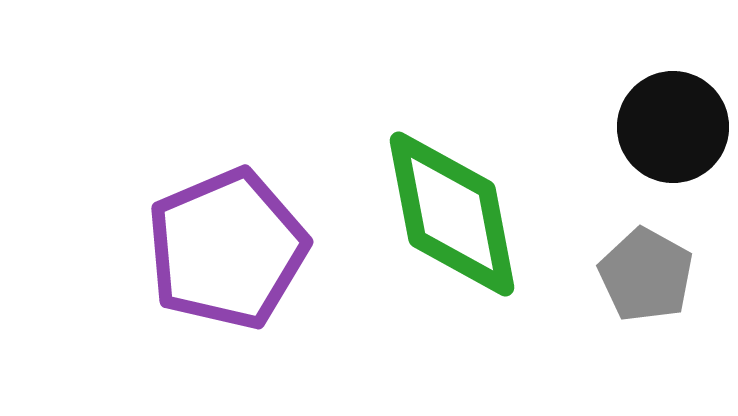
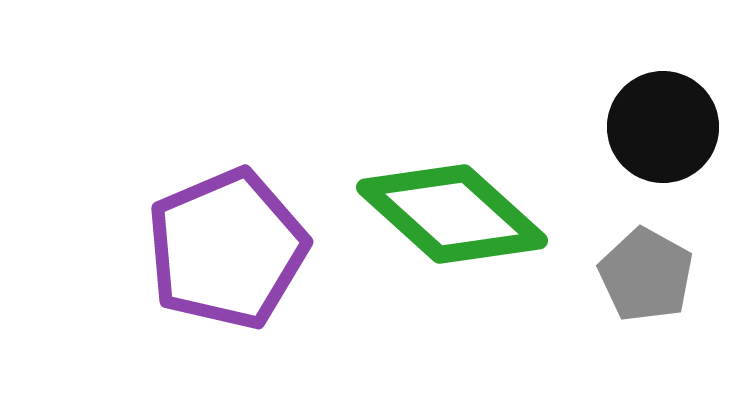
black circle: moved 10 px left
green diamond: rotated 37 degrees counterclockwise
